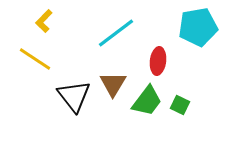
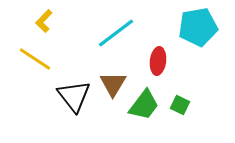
green trapezoid: moved 3 px left, 4 px down
